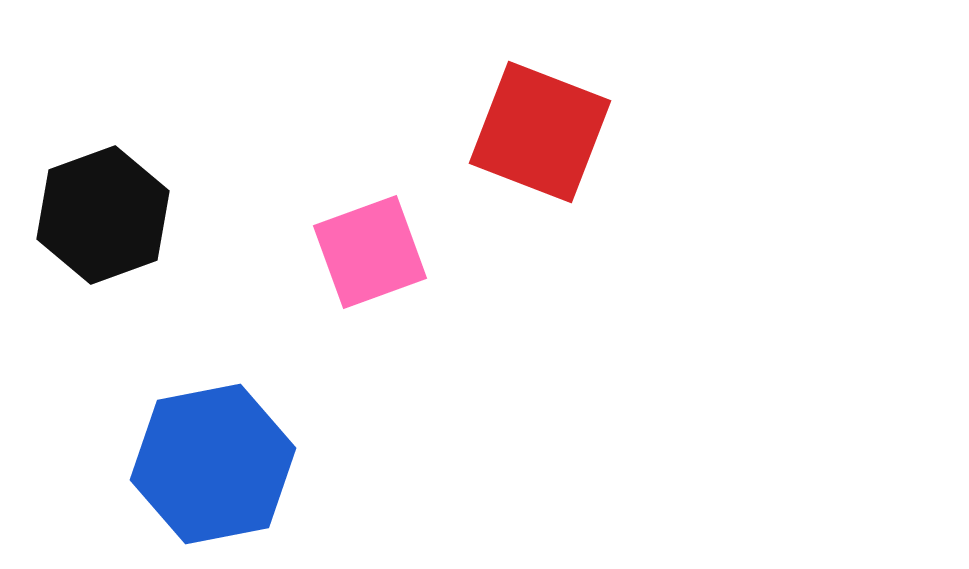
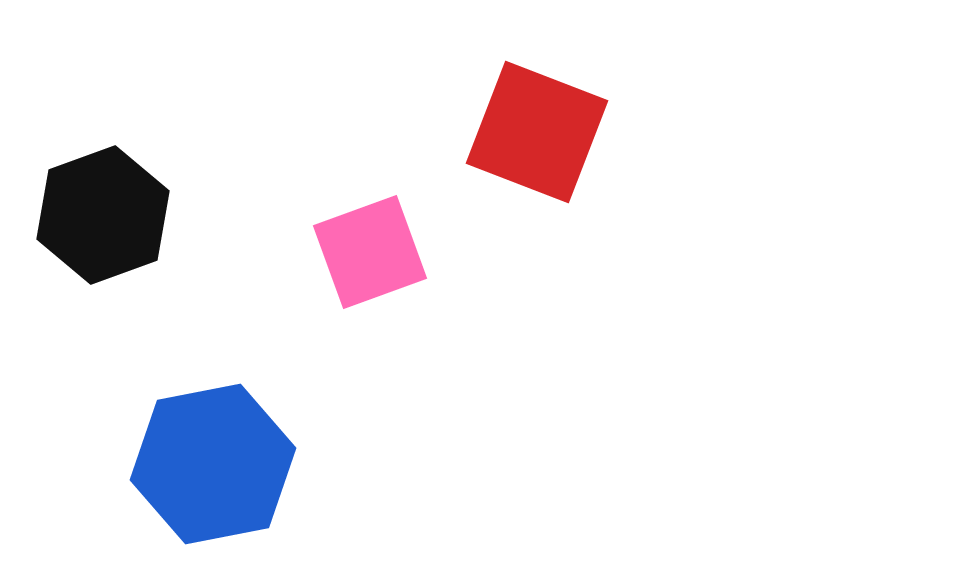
red square: moved 3 px left
